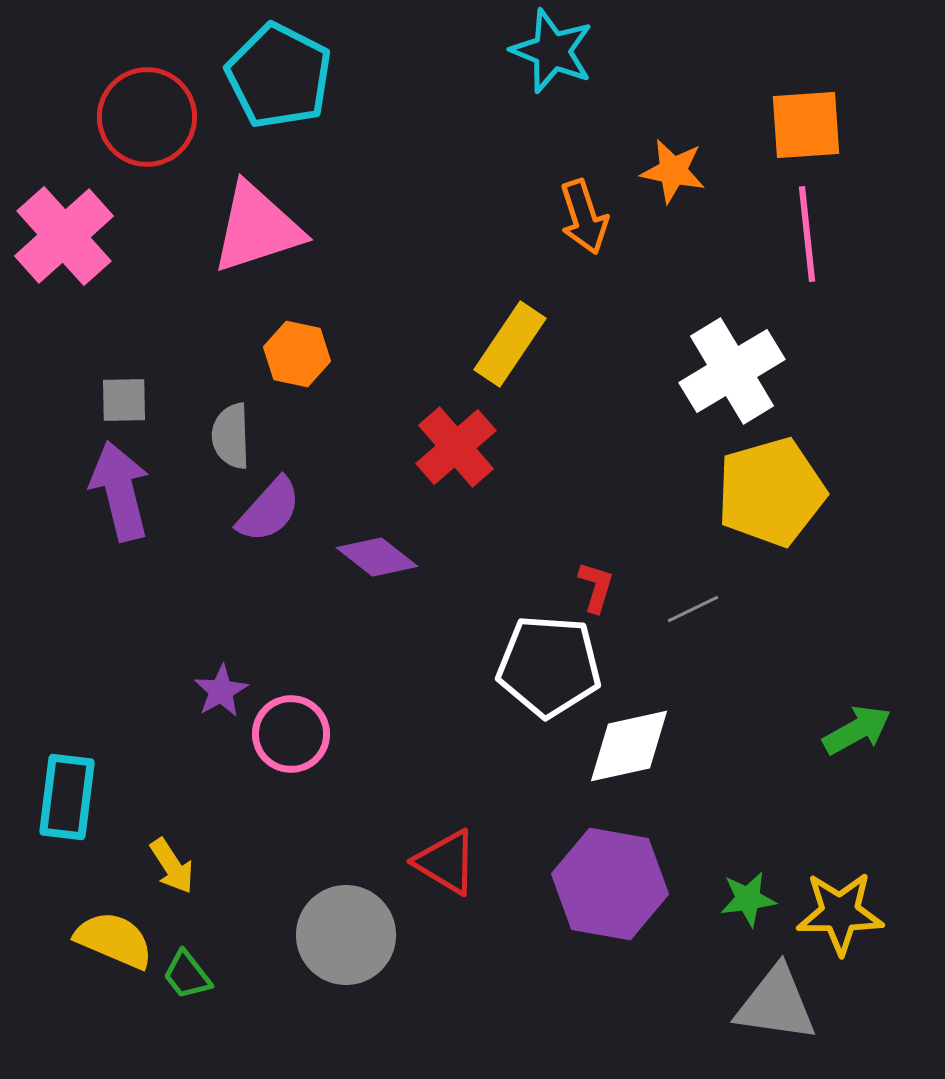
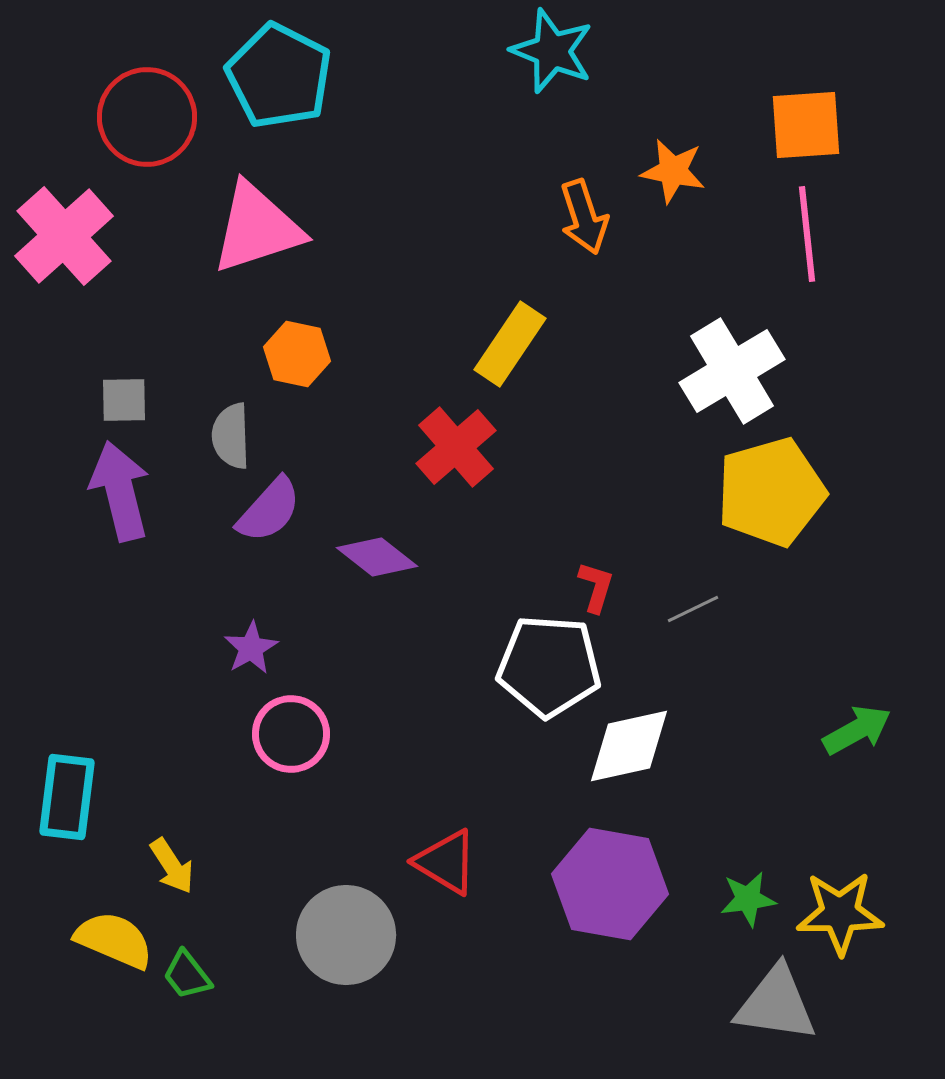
purple star: moved 30 px right, 43 px up
